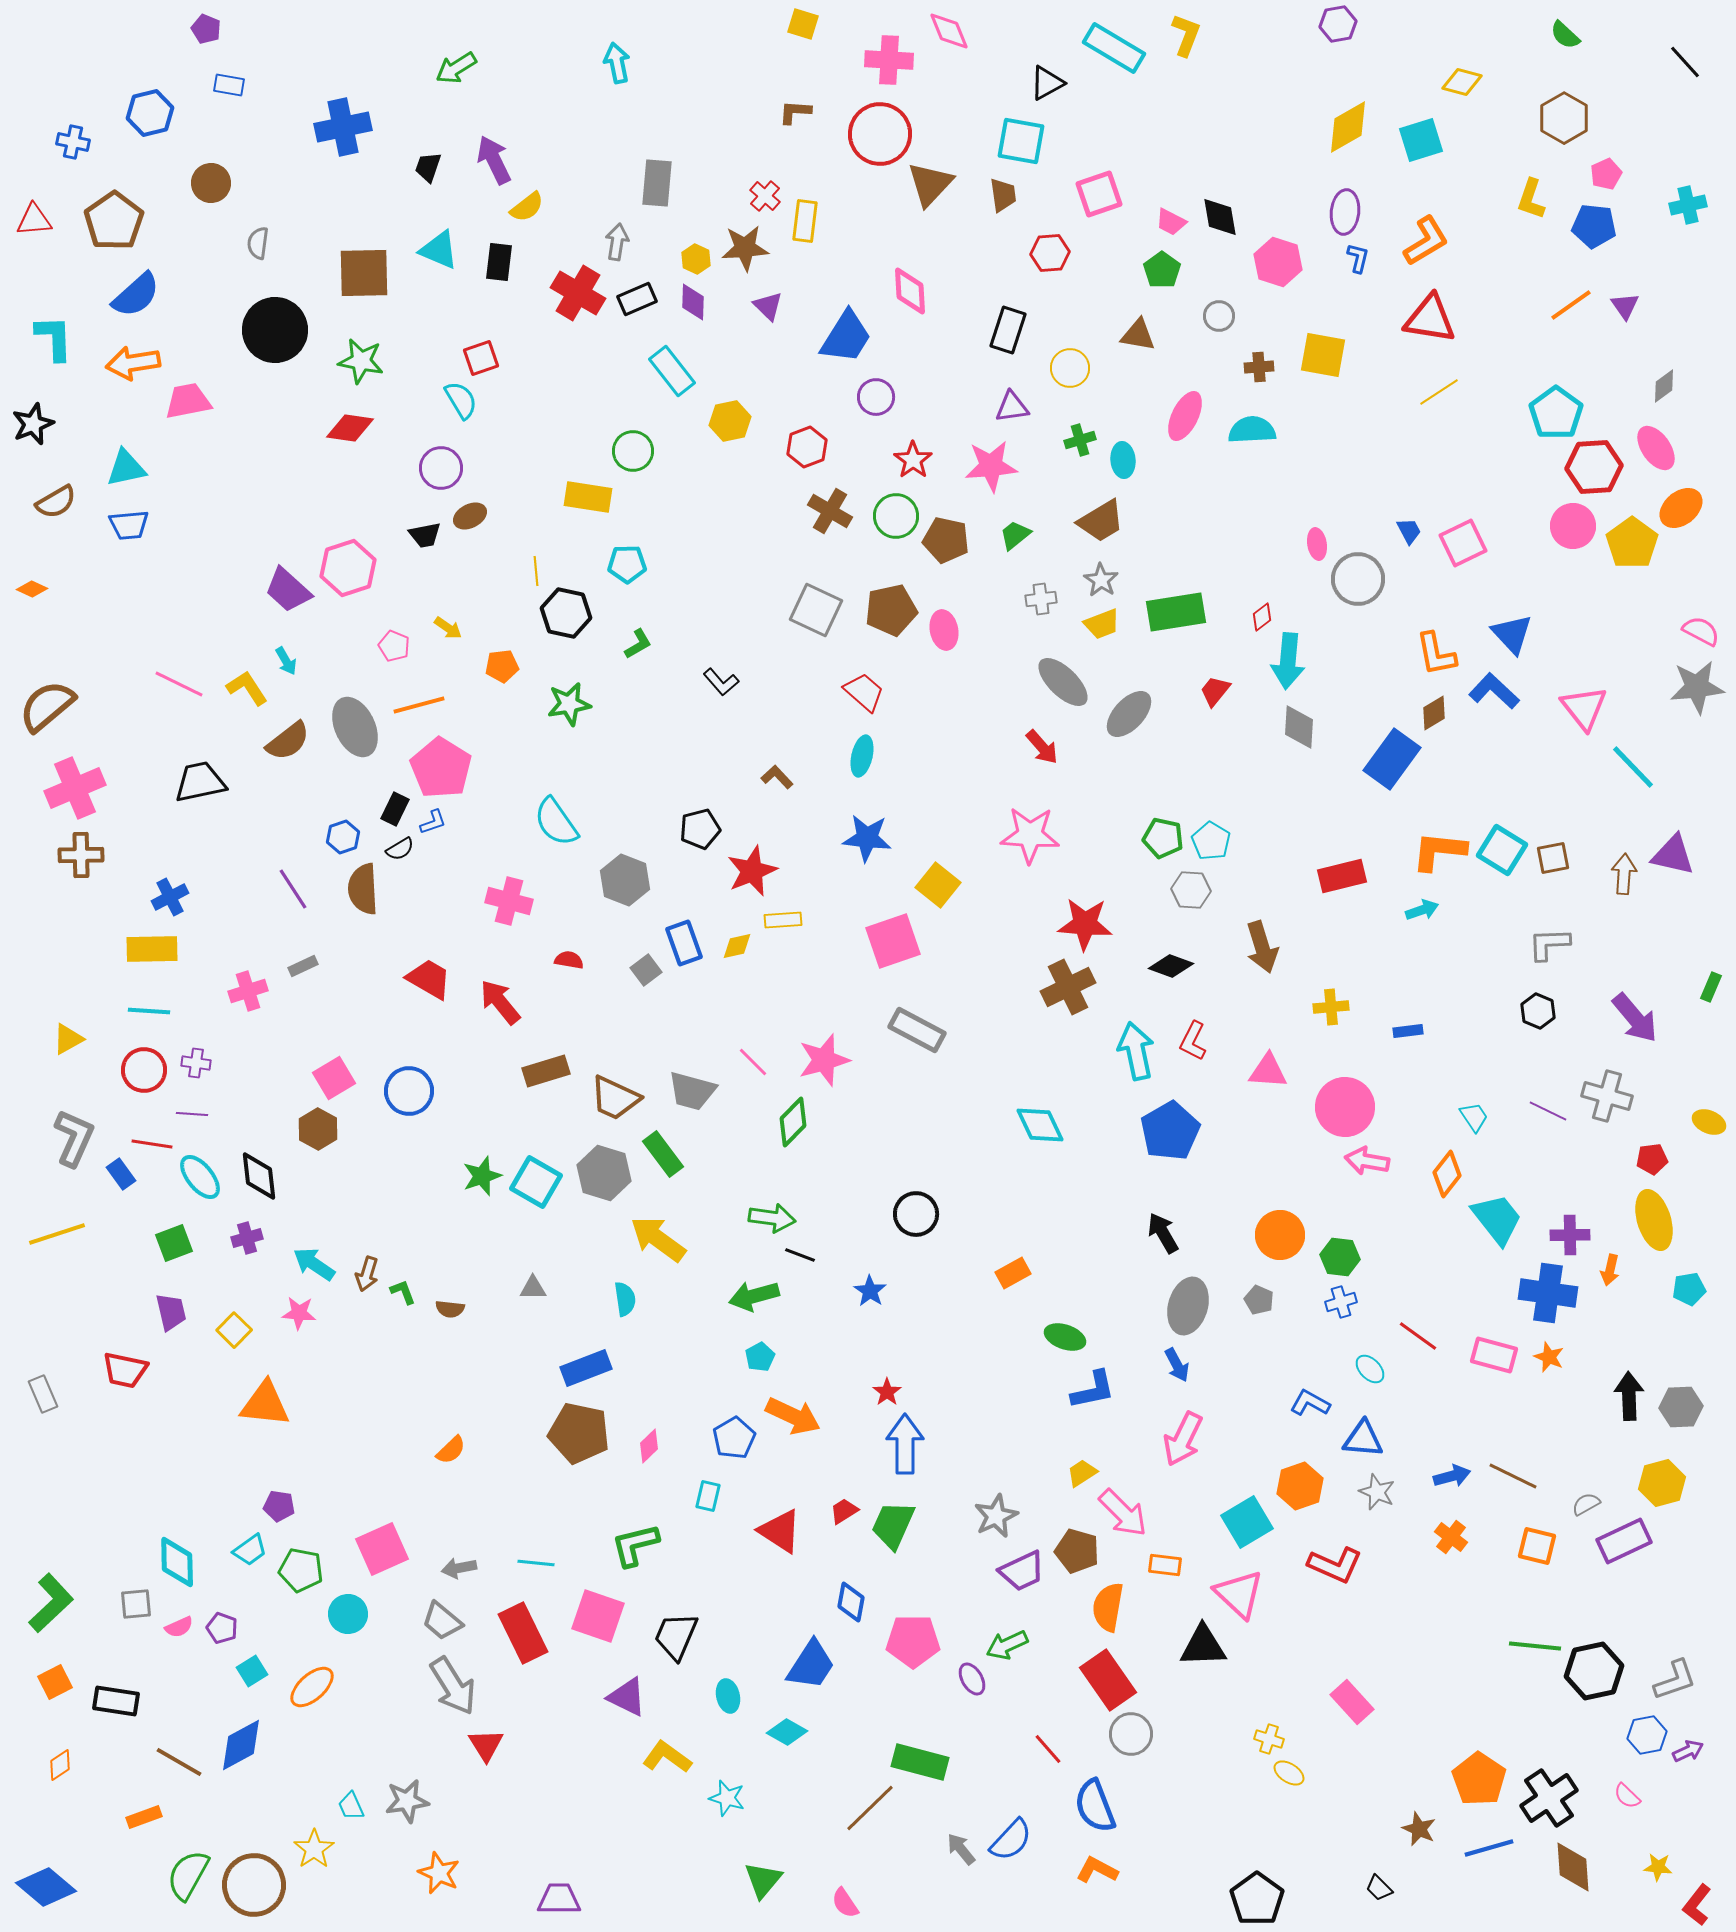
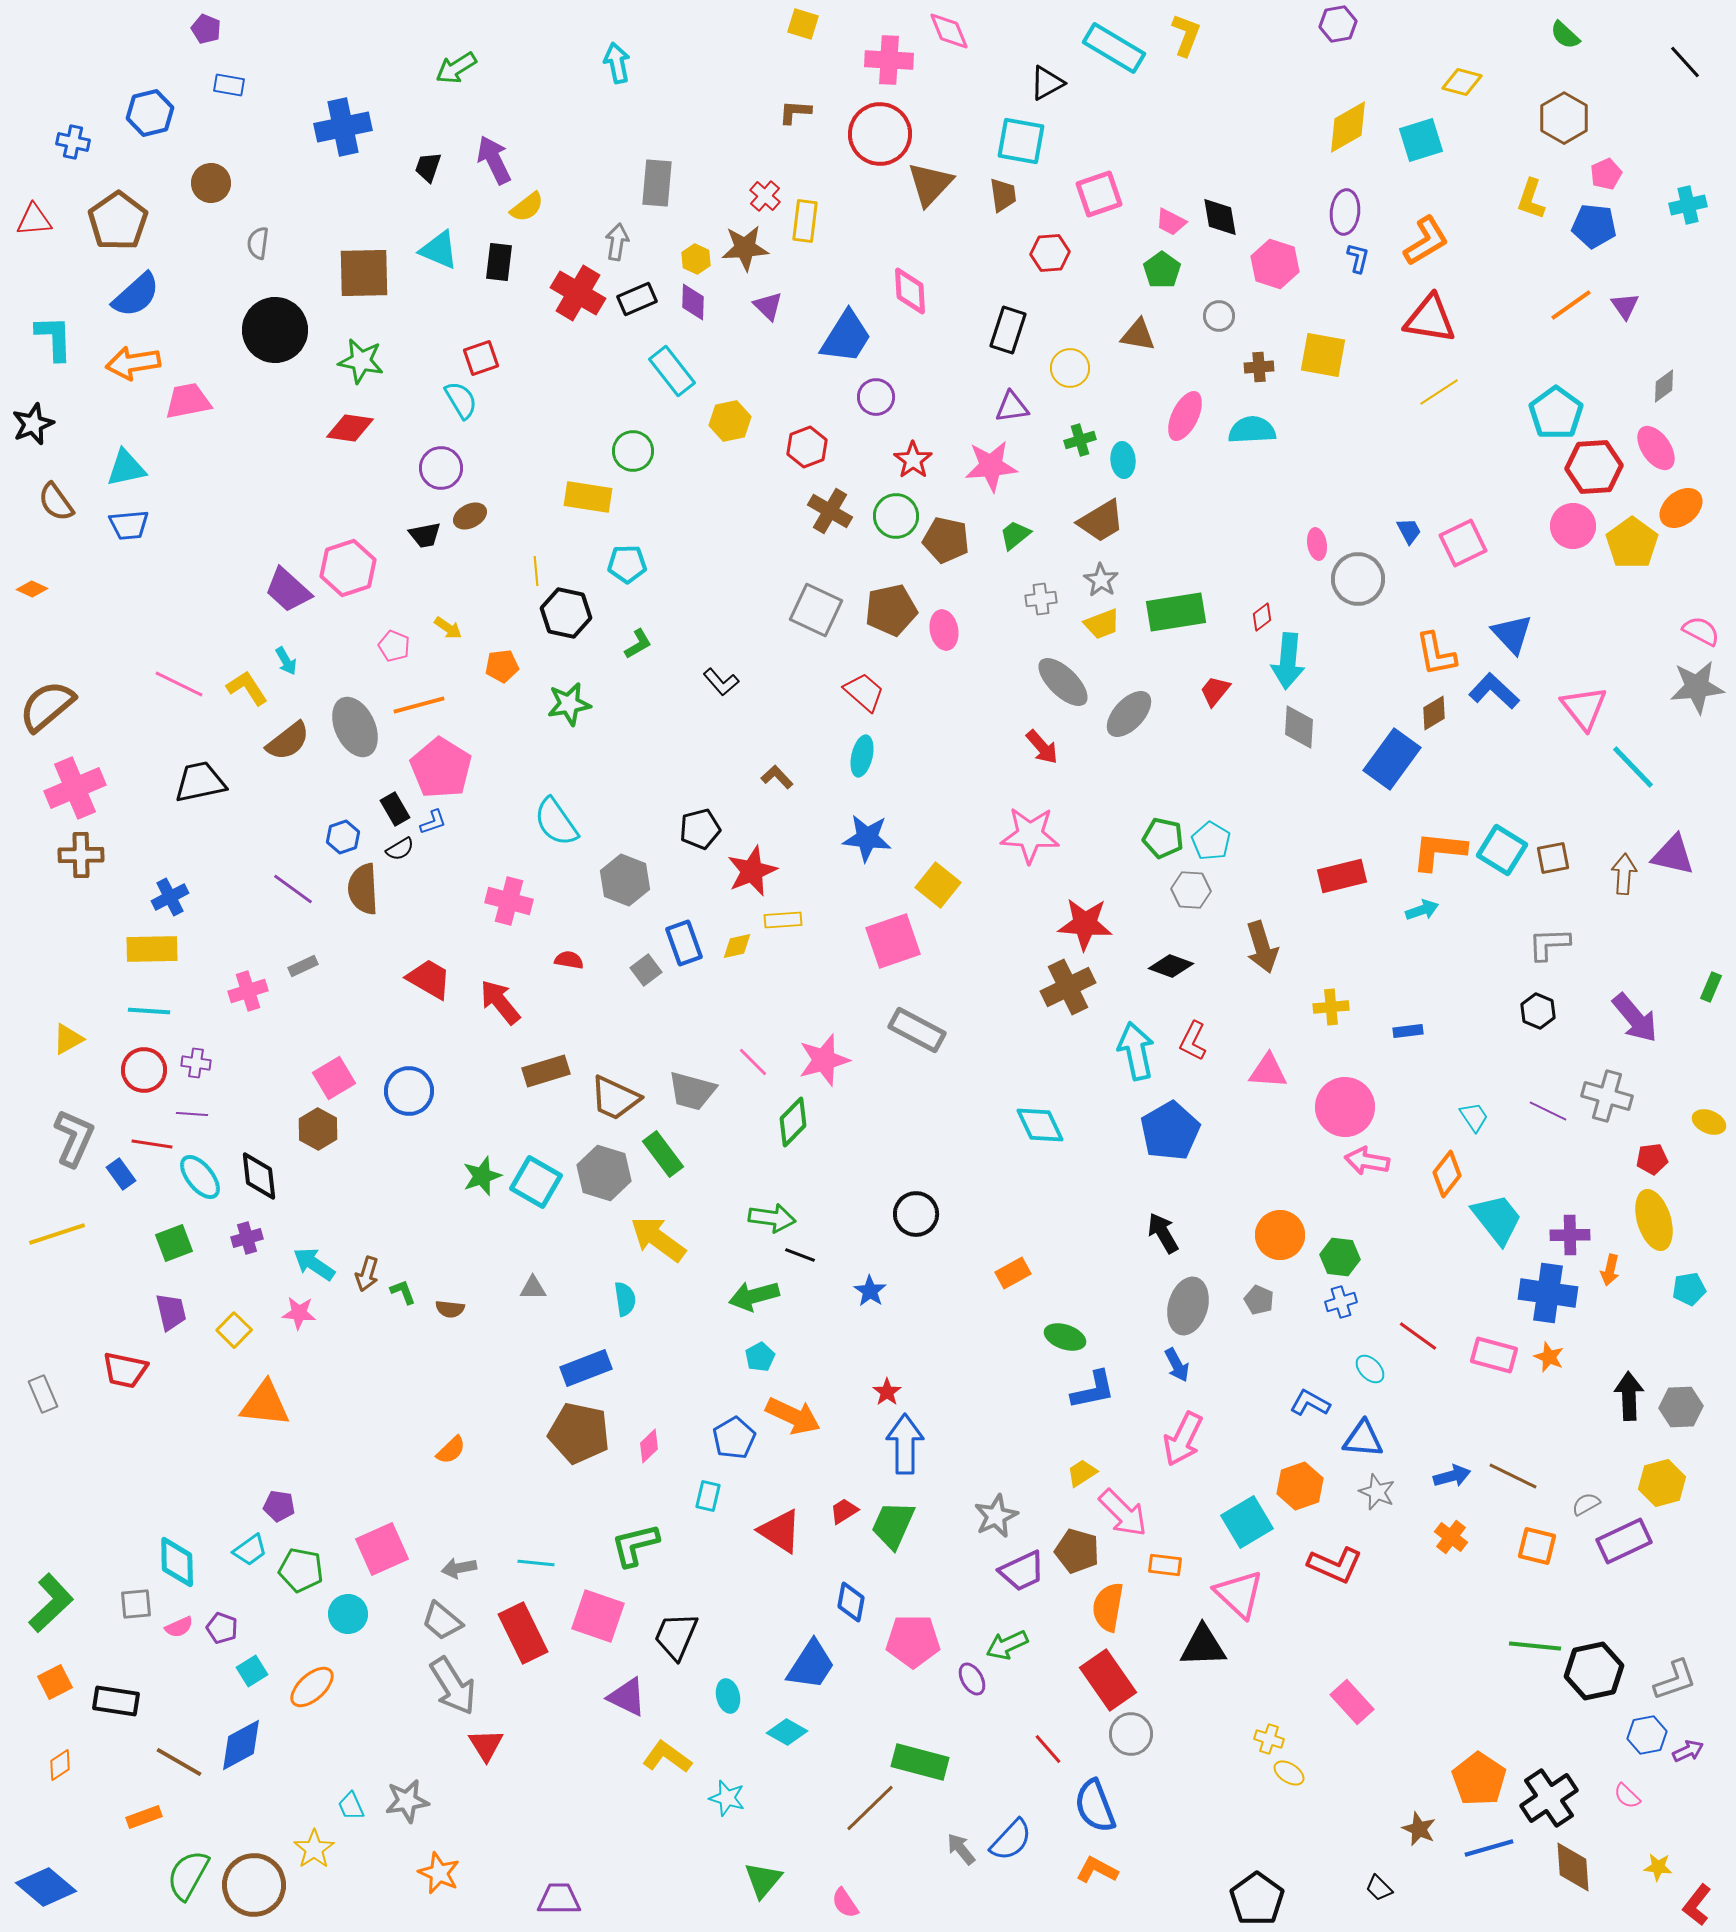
brown pentagon at (114, 221): moved 4 px right
pink hexagon at (1278, 262): moved 3 px left, 2 px down
brown semicircle at (56, 502): rotated 84 degrees clockwise
black rectangle at (395, 809): rotated 56 degrees counterclockwise
purple line at (293, 889): rotated 21 degrees counterclockwise
